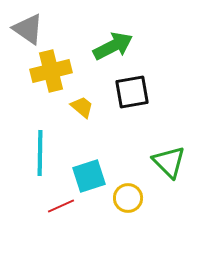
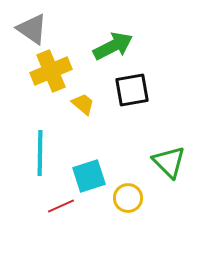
gray triangle: moved 4 px right
yellow cross: rotated 9 degrees counterclockwise
black square: moved 2 px up
yellow trapezoid: moved 1 px right, 3 px up
